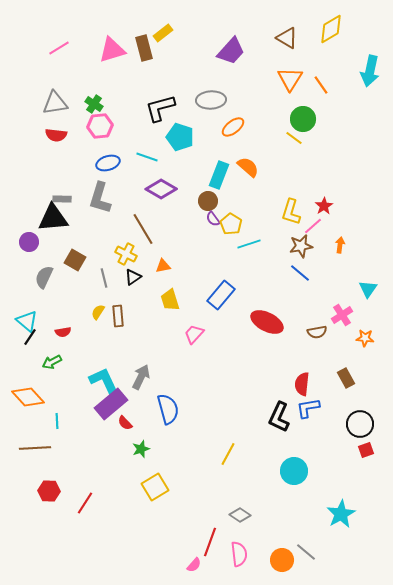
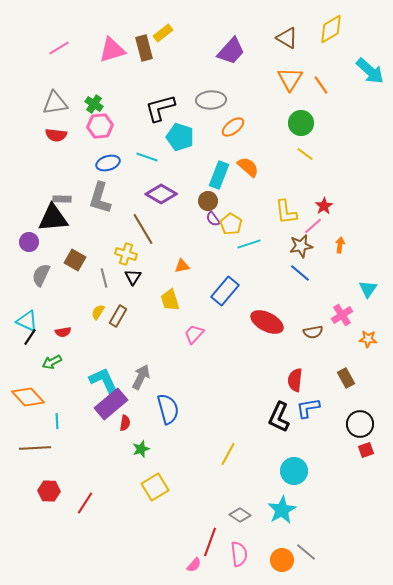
cyan arrow at (370, 71): rotated 60 degrees counterclockwise
green circle at (303, 119): moved 2 px left, 4 px down
yellow line at (294, 138): moved 11 px right, 16 px down
purple diamond at (161, 189): moved 5 px down
yellow L-shape at (291, 212): moved 5 px left; rotated 24 degrees counterclockwise
yellow cross at (126, 254): rotated 10 degrees counterclockwise
orange triangle at (163, 266): moved 19 px right
gray semicircle at (44, 277): moved 3 px left, 2 px up
black triangle at (133, 277): rotated 24 degrees counterclockwise
blue rectangle at (221, 295): moved 4 px right, 4 px up
brown rectangle at (118, 316): rotated 35 degrees clockwise
cyan triangle at (27, 321): rotated 15 degrees counterclockwise
brown semicircle at (317, 332): moved 4 px left
orange star at (365, 338): moved 3 px right, 1 px down
red semicircle at (302, 384): moved 7 px left, 4 px up
red semicircle at (125, 423): rotated 126 degrees counterclockwise
cyan star at (341, 514): moved 59 px left, 4 px up
